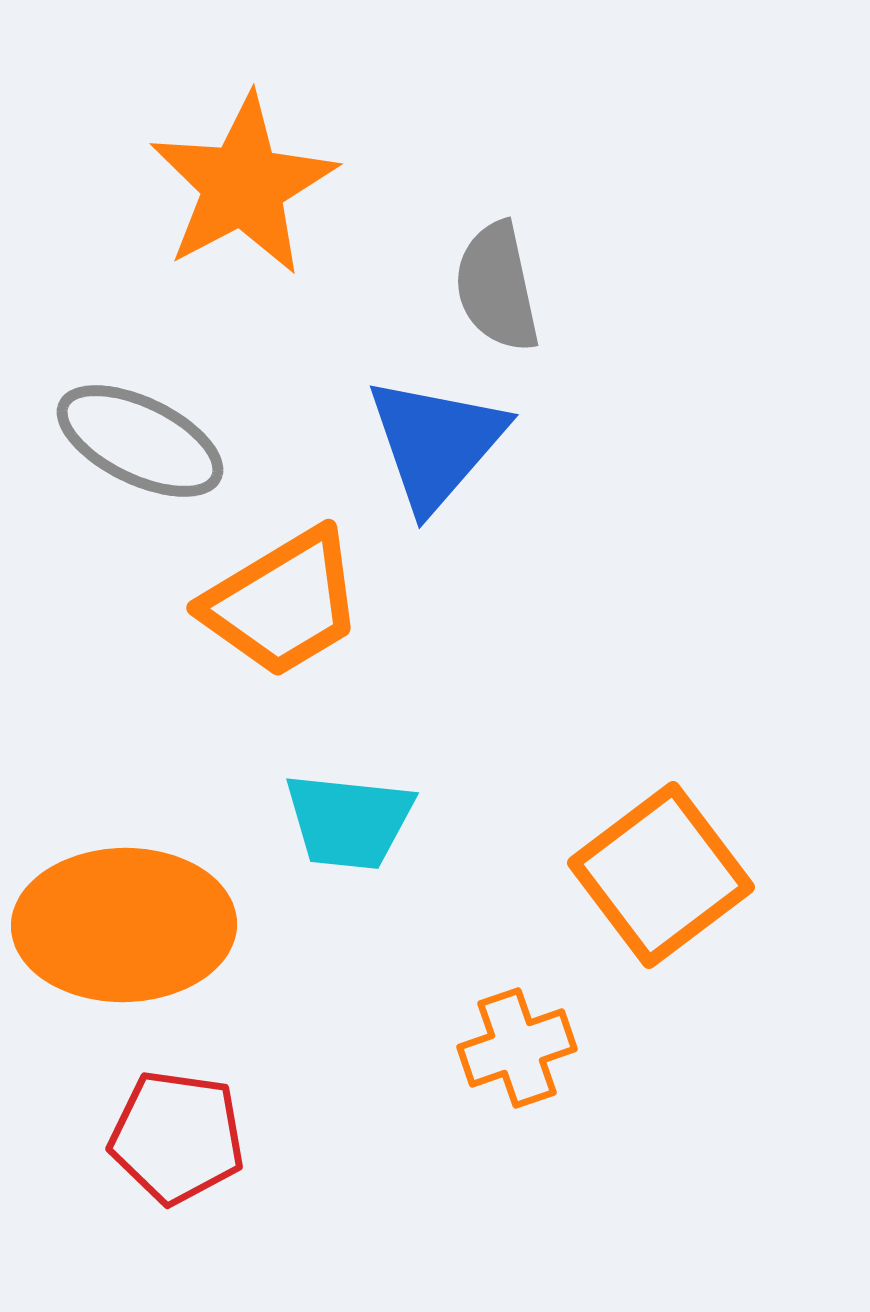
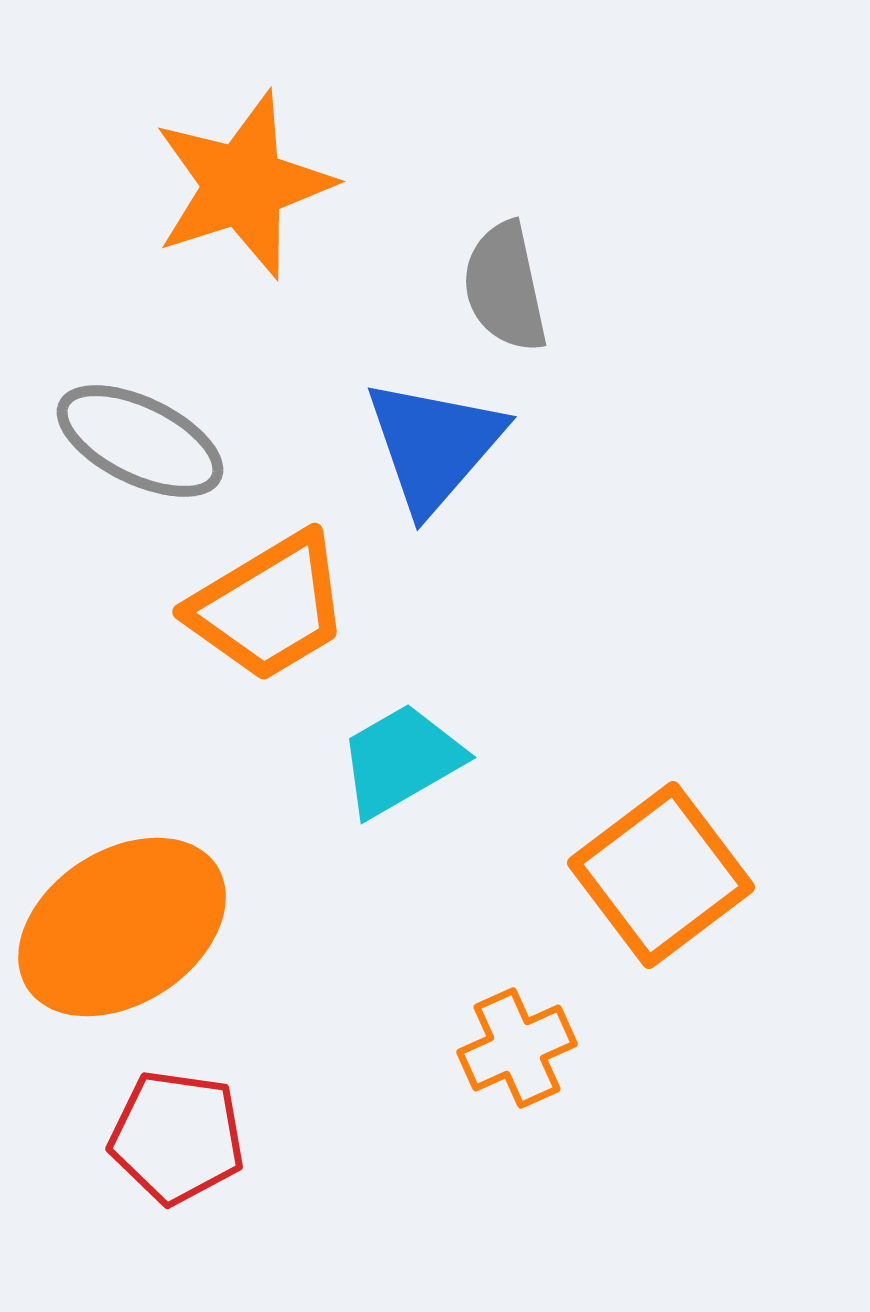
orange star: rotated 10 degrees clockwise
gray semicircle: moved 8 px right
blue triangle: moved 2 px left, 2 px down
orange trapezoid: moved 14 px left, 4 px down
cyan trapezoid: moved 52 px right, 61 px up; rotated 144 degrees clockwise
orange ellipse: moved 2 px left, 2 px down; rotated 32 degrees counterclockwise
orange cross: rotated 5 degrees counterclockwise
